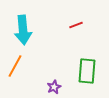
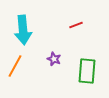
purple star: moved 28 px up; rotated 24 degrees counterclockwise
